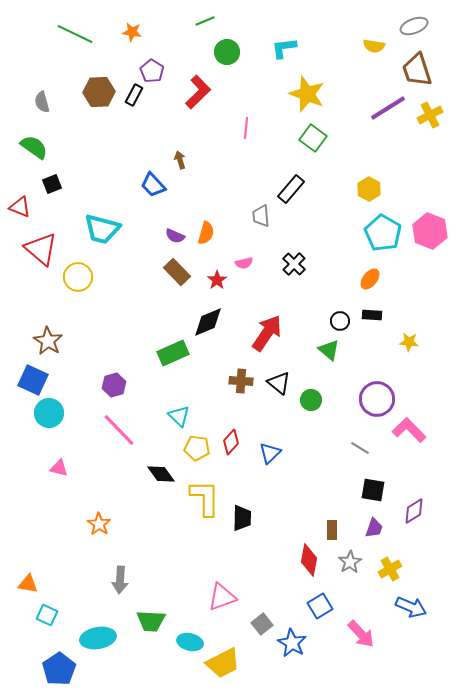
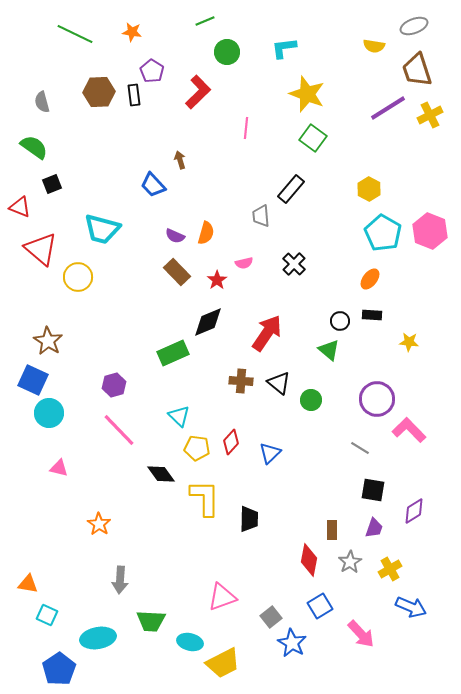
black rectangle at (134, 95): rotated 35 degrees counterclockwise
black trapezoid at (242, 518): moved 7 px right, 1 px down
gray square at (262, 624): moved 9 px right, 7 px up
